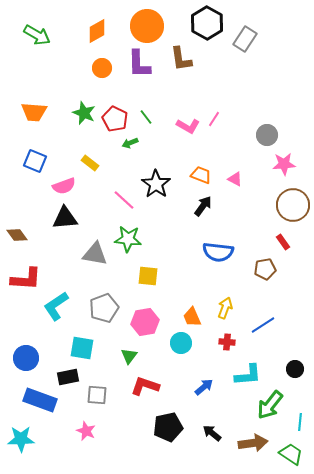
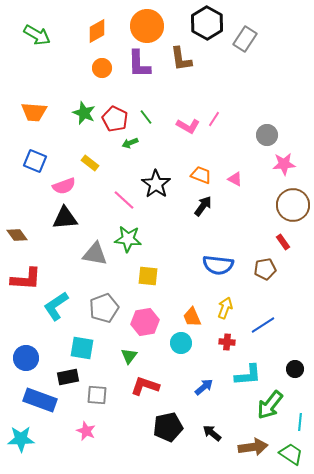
blue semicircle at (218, 252): moved 13 px down
brown arrow at (253, 443): moved 4 px down
